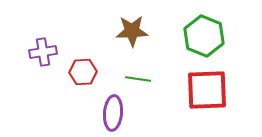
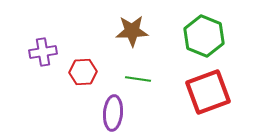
red square: moved 1 px right, 2 px down; rotated 18 degrees counterclockwise
